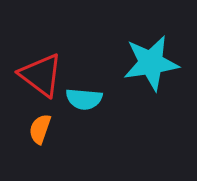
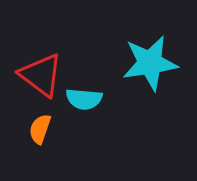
cyan star: moved 1 px left
